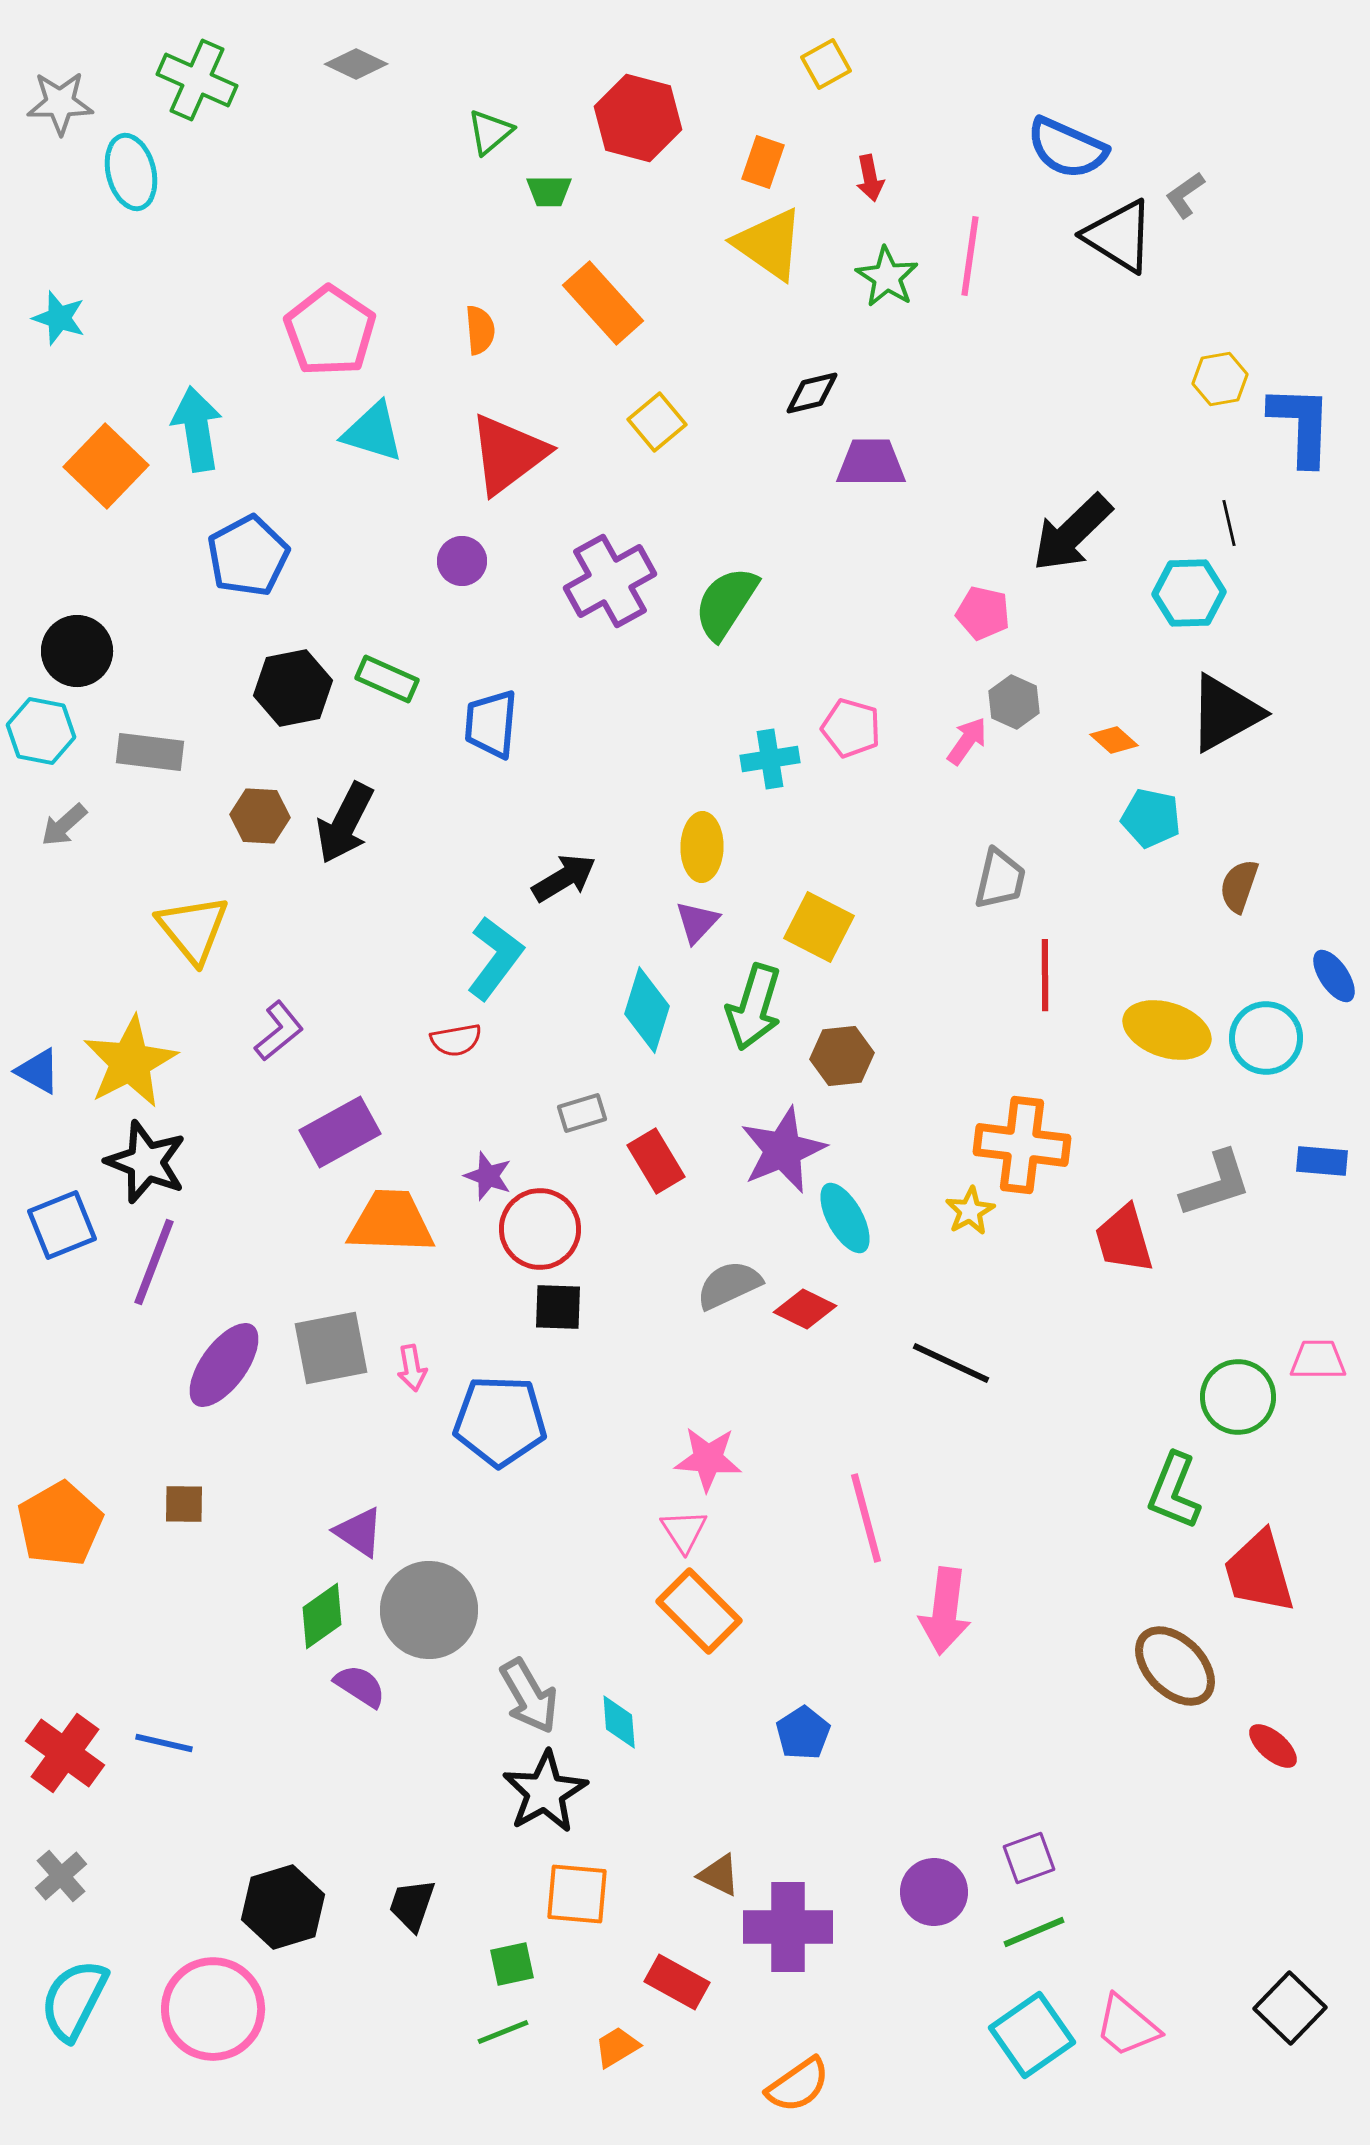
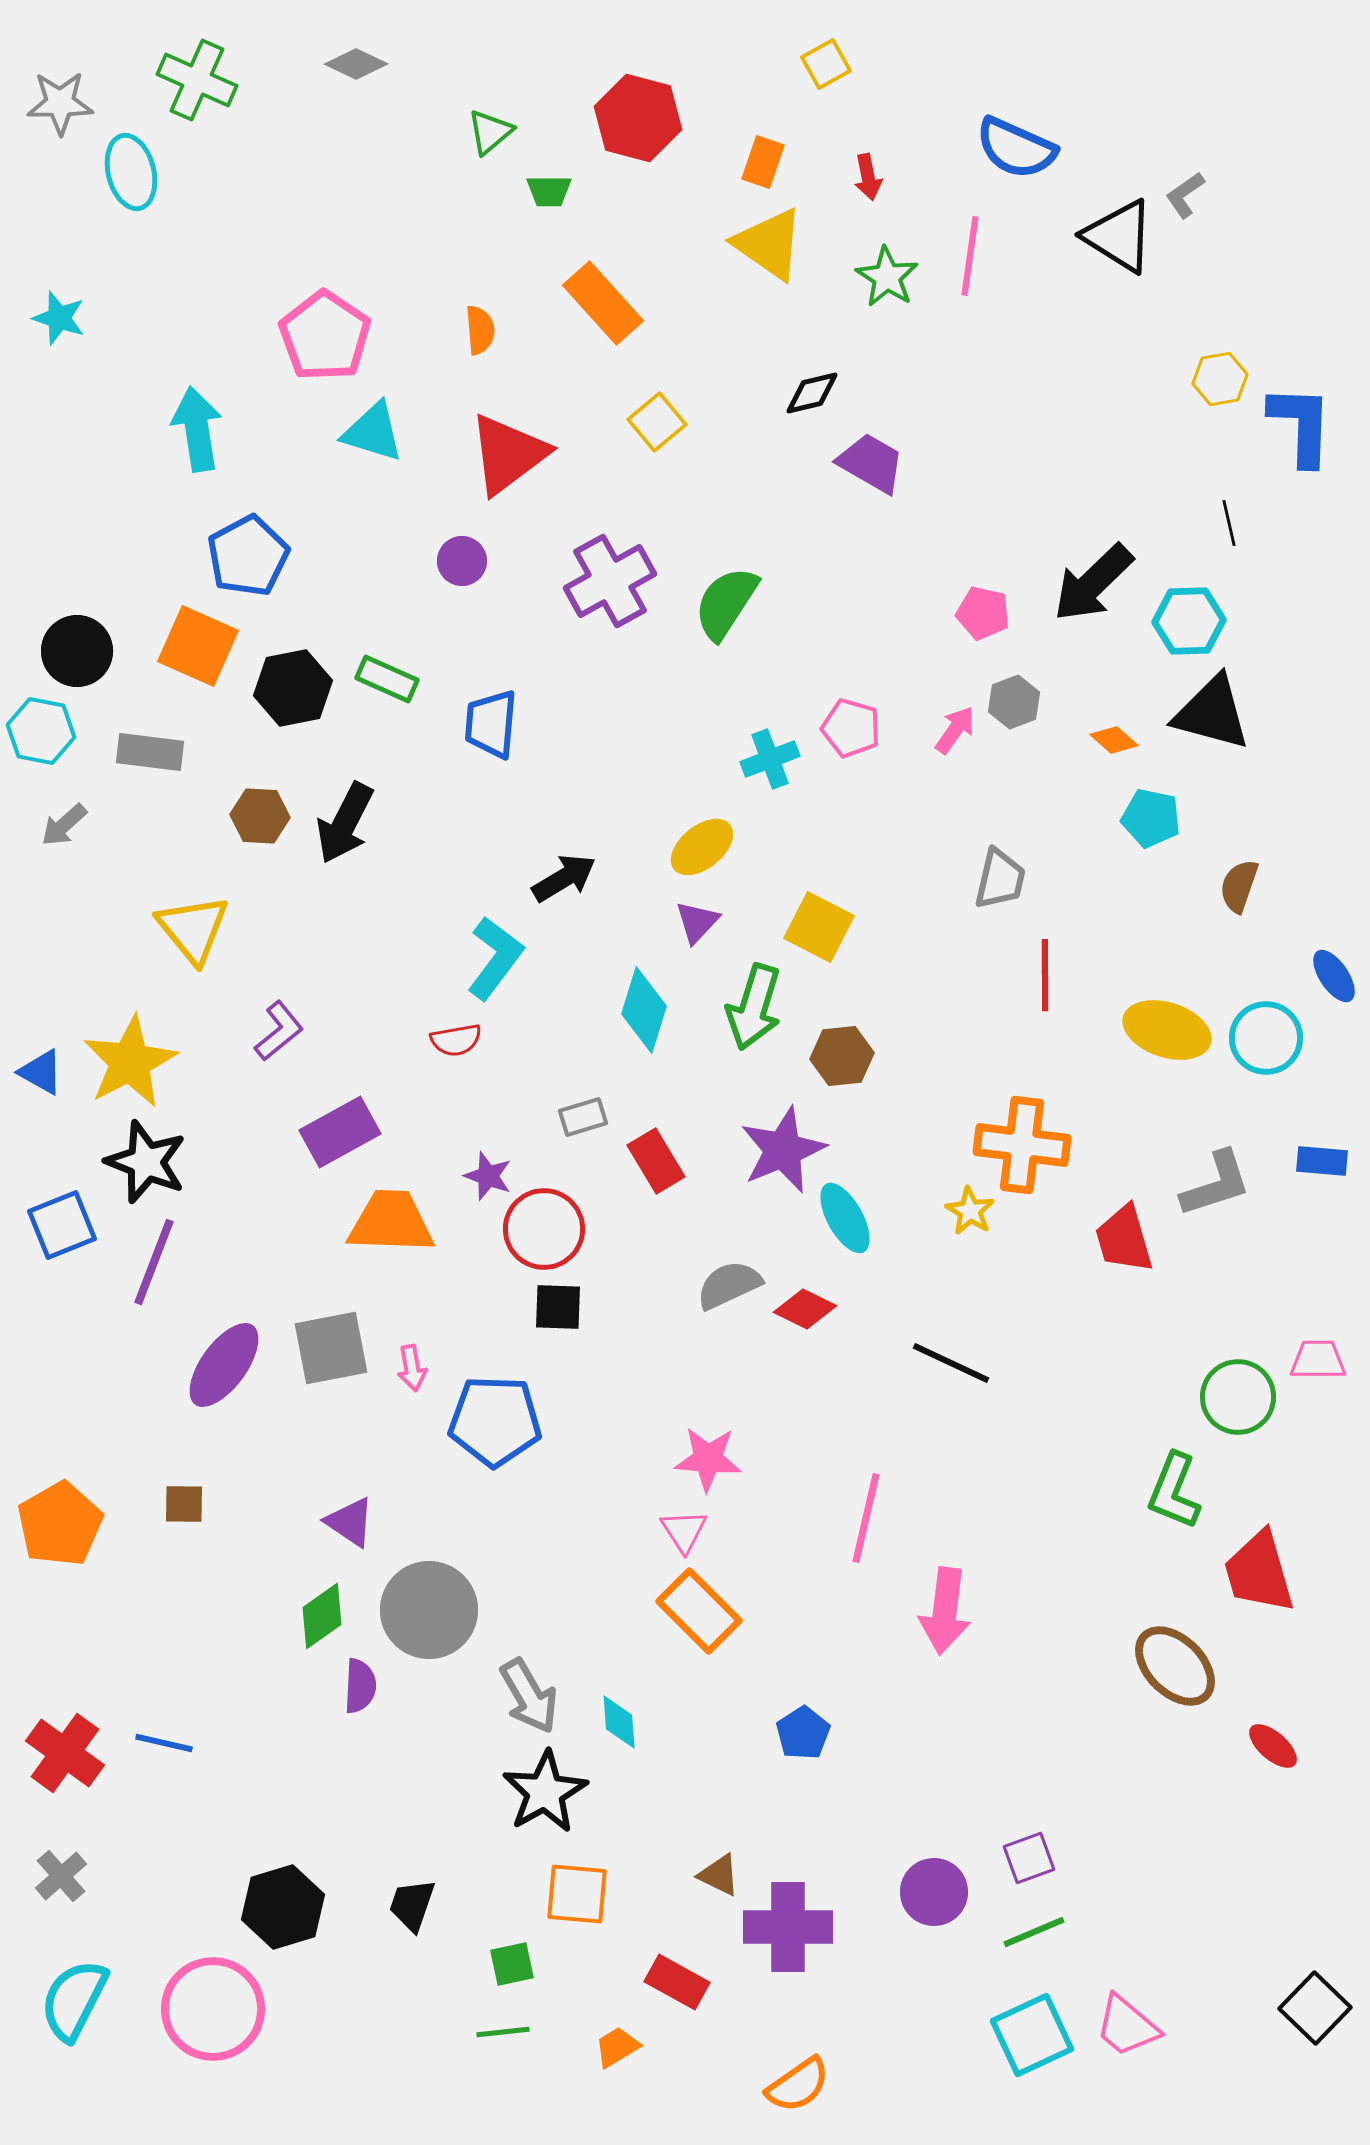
blue semicircle at (1067, 148): moved 51 px left
red arrow at (870, 178): moved 2 px left, 1 px up
pink pentagon at (330, 331): moved 5 px left, 5 px down
purple trapezoid at (871, 463): rotated 30 degrees clockwise
orange square at (106, 466): moved 92 px right, 180 px down; rotated 20 degrees counterclockwise
black arrow at (1072, 533): moved 21 px right, 50 px down
cyan hexagon at (1189, 593): moved 28 px down
gray hexagon at (1014, 702): rotated 15 degrees clockwise
black triangle at (1225, 713): moved 13 px left; rotated 44 degrees clockwise
pink arrow at (967, 741): moved 12 px left, 11 px up
cyan cross at (770, 759): rotated 12 degrees counterclockwise
yellow ellipse at (702, 847): rotated 50 degrees clockwise
cyan diamond at (647, 1010): moved 3 px left
blue triangle at (38, 1071): moved 3 px right, 1 px down
gray rectangle at (582, 1113): moved 1 px right, 4 px down
yellow star at (970, 1211): rotated 12 degrees counterclockwise
red circle at (540, 1229): moved 4 px right
blue pentagon at (500, 1421): moved 5 px left
pink line at (866, 1518): rotated 28 degrees clockwise
purple triangle at (359, 1532): moved 9 px left, 10 px up
purple semicircle at (360, 1686): rotated 60 degrees clockwise
black square at (1290, 2008): moved 25 px right
green line at (503, 2032): rotated 16 degrees clockwise
cyan square at (1032, 2035): rotated 10 degrees clockwise
